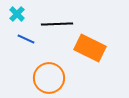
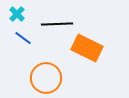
blue line: moved 3 px left, 1 px up; rotated 12 degrees clockwise
orange rectangle: moved 3 px left
orange circle: moved 3 px left
